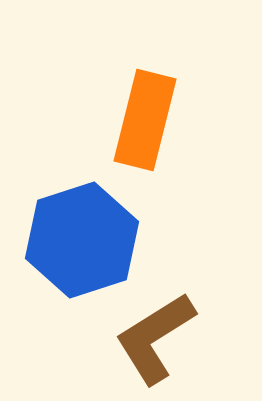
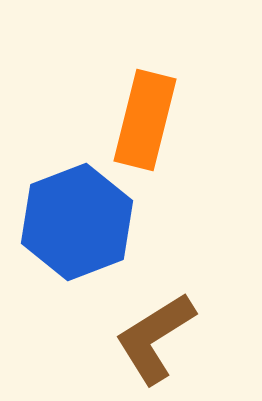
blue hexagon: moved 5 px left, 18 px up; rotated 3 degrees counterclockwise
